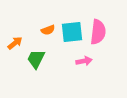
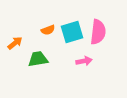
cyan square: rotated 10 degrees counterclockwise
green trapezoid: moved 2 px right; rotated 55 degrees clockwise
